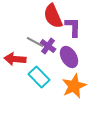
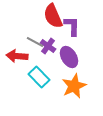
purple L-shape: moved 1 px left, 1 px up
red arrow: moved 2 px right, 3 px up
